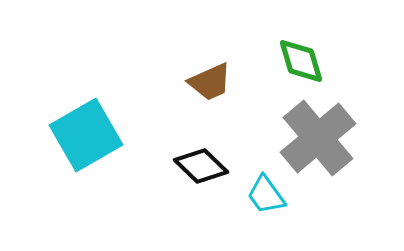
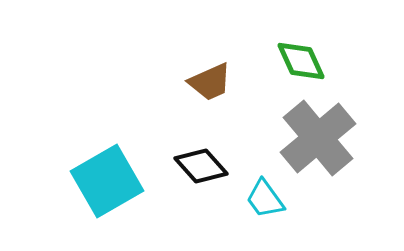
green diamond: rotated 8 degrees counterclockwise
cyan square: moved 21 px right, 46 px down
black diamond: rotated 4 degrees clockwise
cyan trapezoid: moved 1 px left, 4 px down
